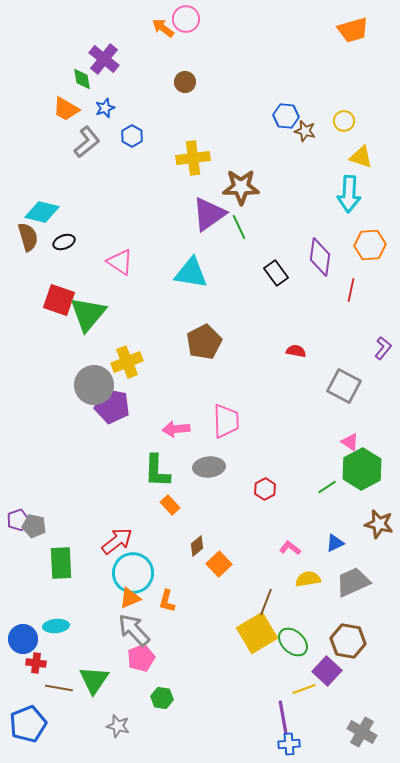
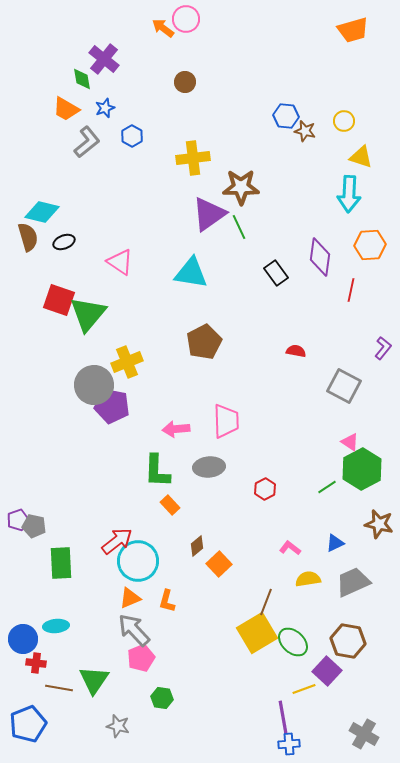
cyan circle at (133, 573): moved 5 px right, 12 px up
gray cross at (362, 732): moved 2 px right, 2 px down
